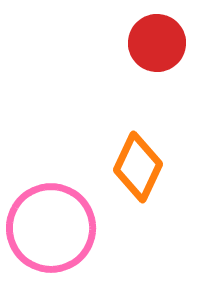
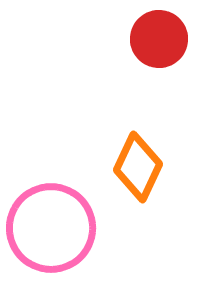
red circle: moved 2 px right, 4 px up
